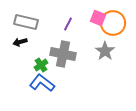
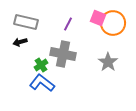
gray star: moved 3 px right, 11 px down
